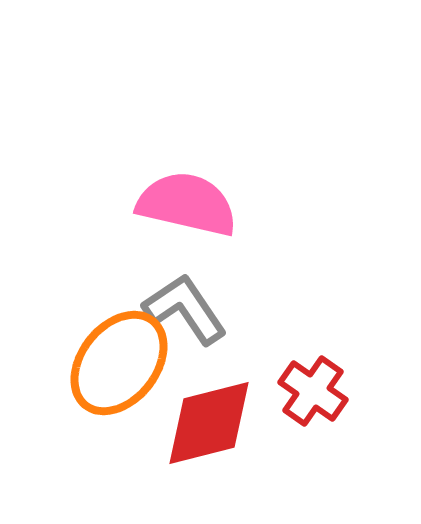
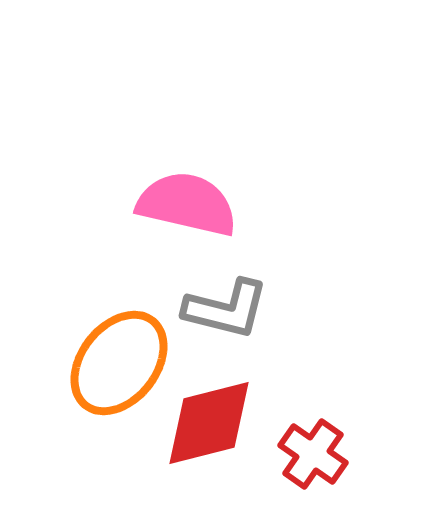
gray L-shape: moved 41 px right; rotated 138 degrees clockwise
red cross: moved 63 px down
